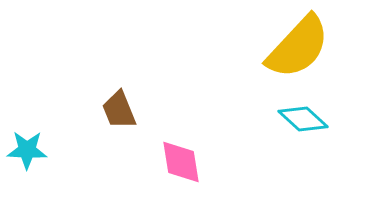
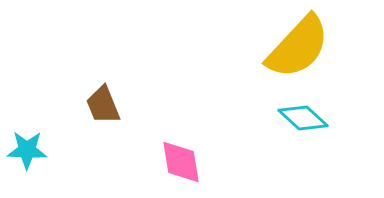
brown trapezoid: moved 16 px left, 5 px up
cyan diamond: moved 1 px up
